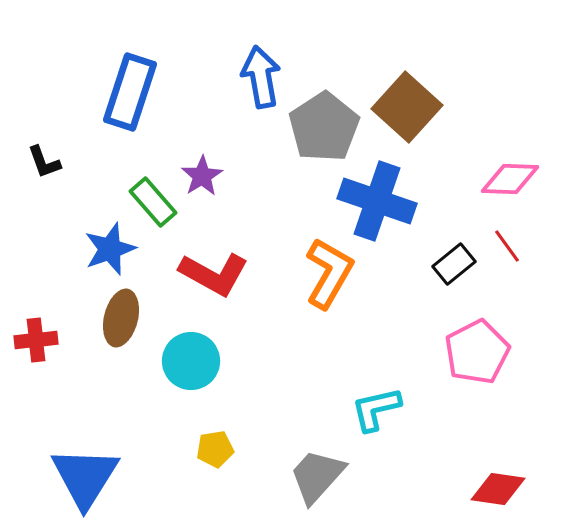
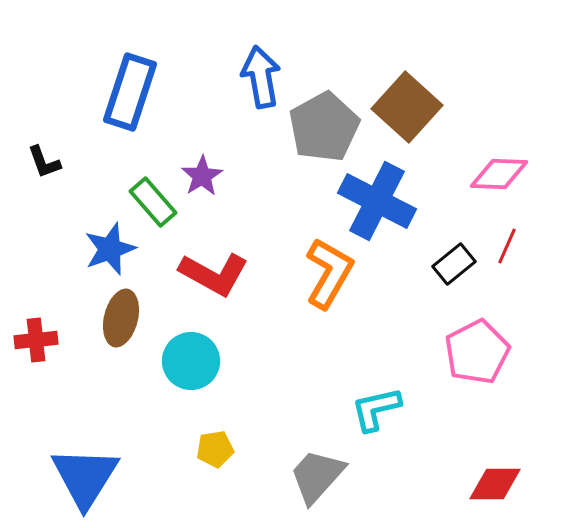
gray pentagon: rotated 4 degrees clockwise
pink diamond: moved 11 px left, 5 px up
blue cross: rotated 8 degrees clockwise
red line: rotated 60 degrees clockwise
red diamond: moved 3 px left, 5 px up; rotated 8 degrees counterclockwise
